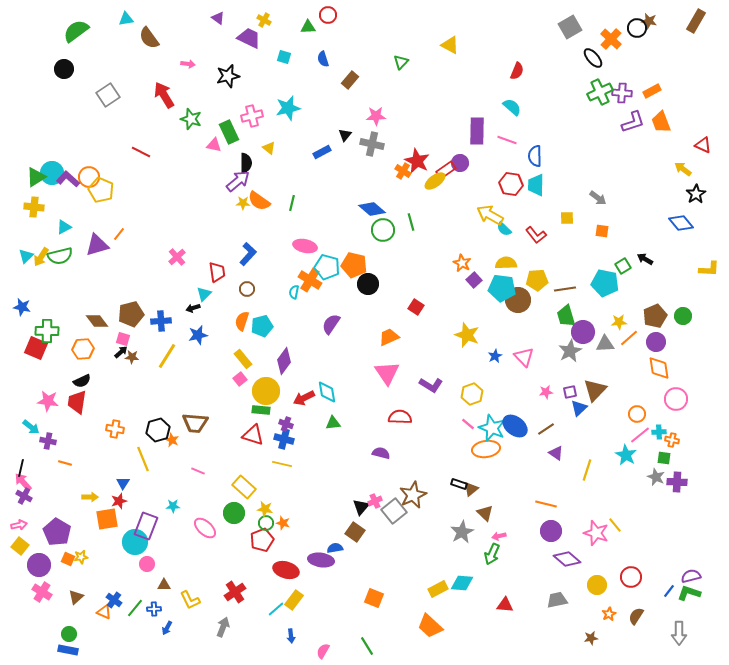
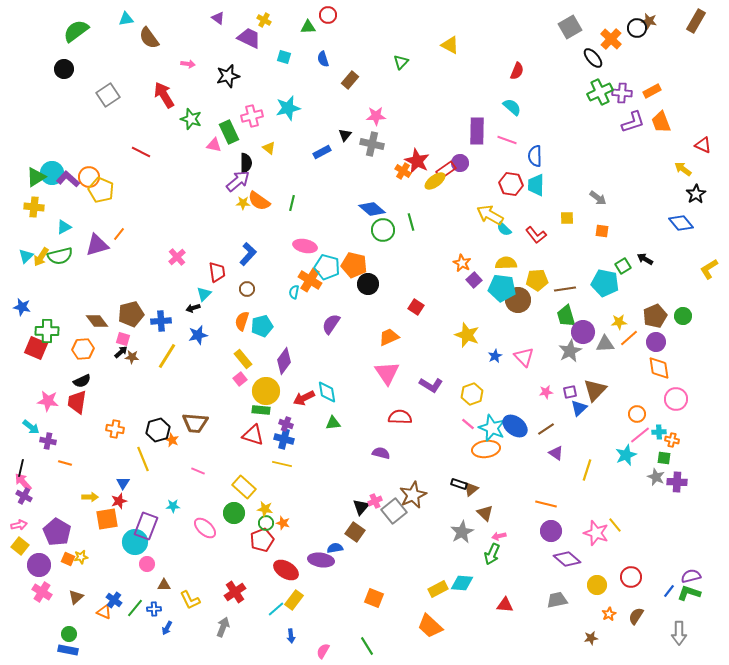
yellow L-shape at (709, 269): rotated 145 degrees clockwise
cyan star at (626, 455): rotated 20 degrees clockwise
red ellipse at (286, 570): rotated 15 degrees clockwise
